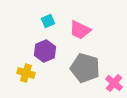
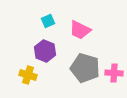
purple hexagon: rotated 15 degrees counterclockwise
yellow cross: moved 2 px right, 2 px down
pink cross: moved 10 px up; rotated 36 degrees counterclockwise
